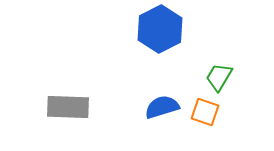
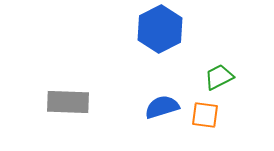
green trapezoid: rotated 32 degrees clockwise
gray rectangle: moved 5 px up
orange square: moved 3 px down; rotated 12 degrees counterclockwise
